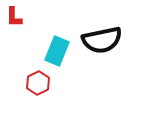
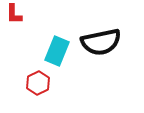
red L-shape: moved 3 px up
black semicircle: moved 1 px left, 2 px down
